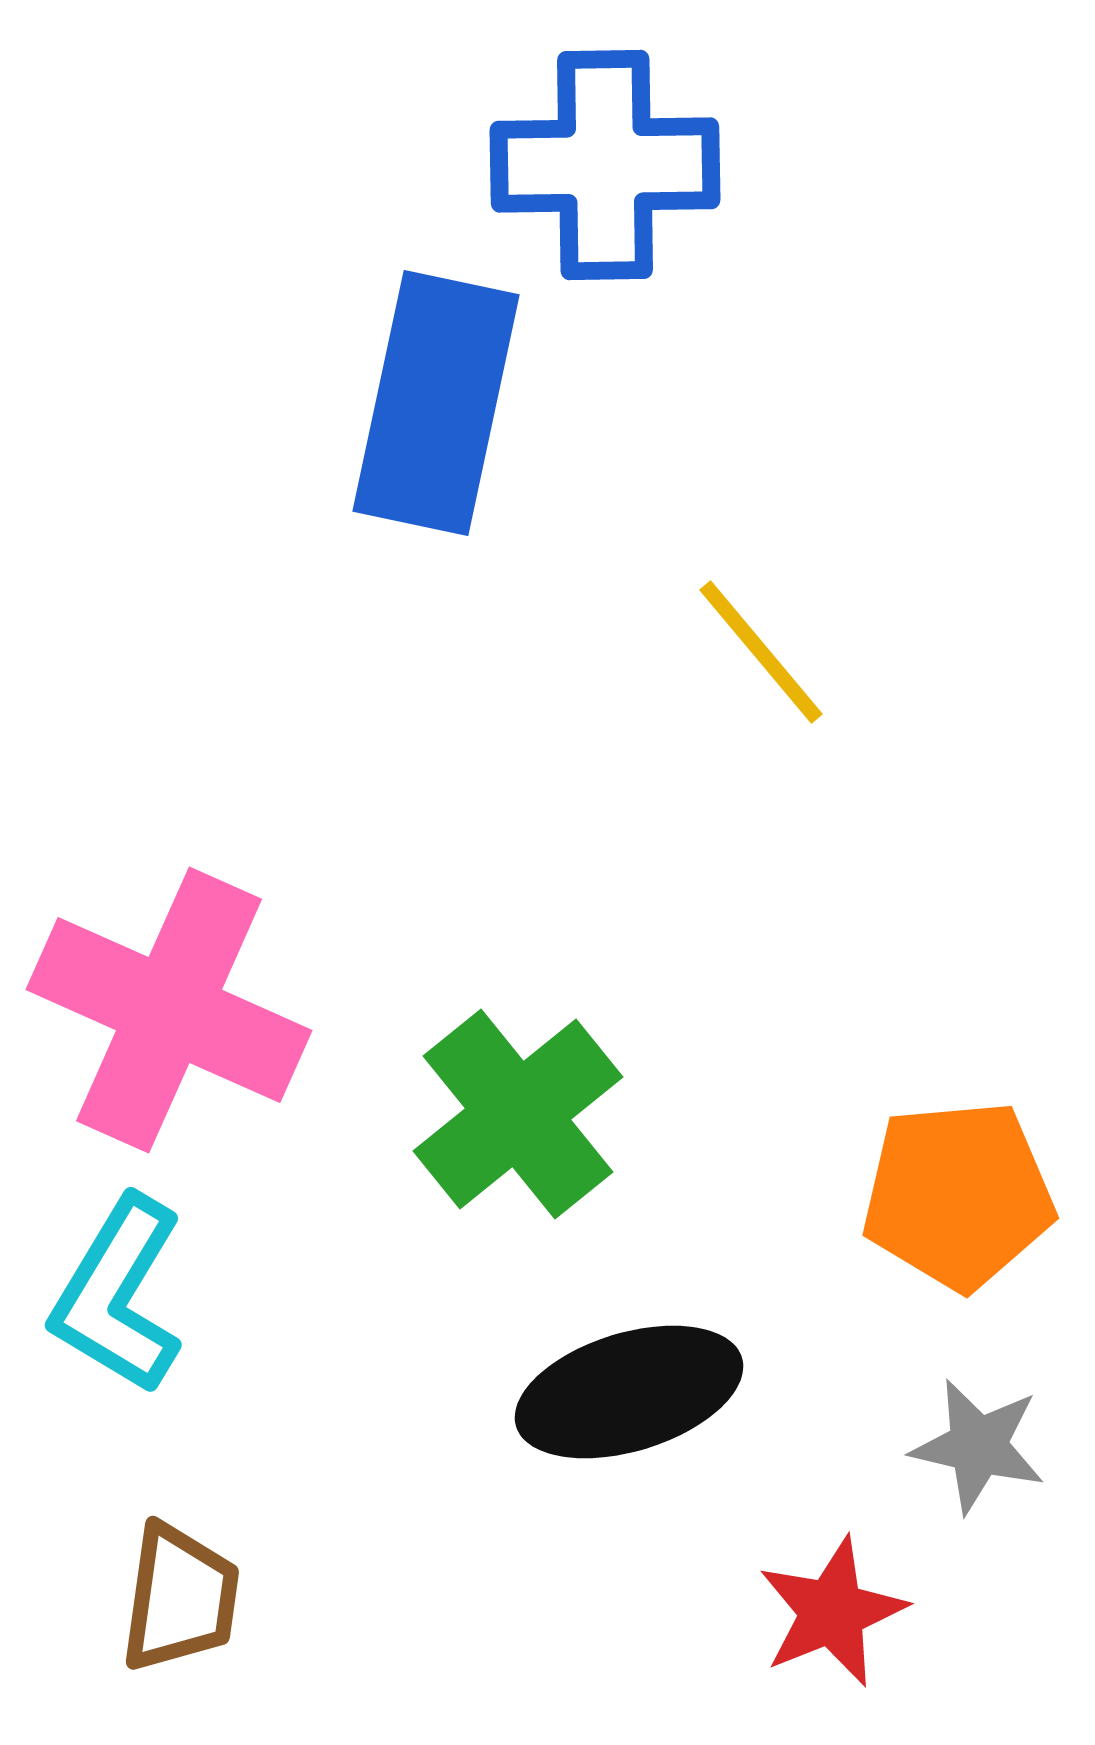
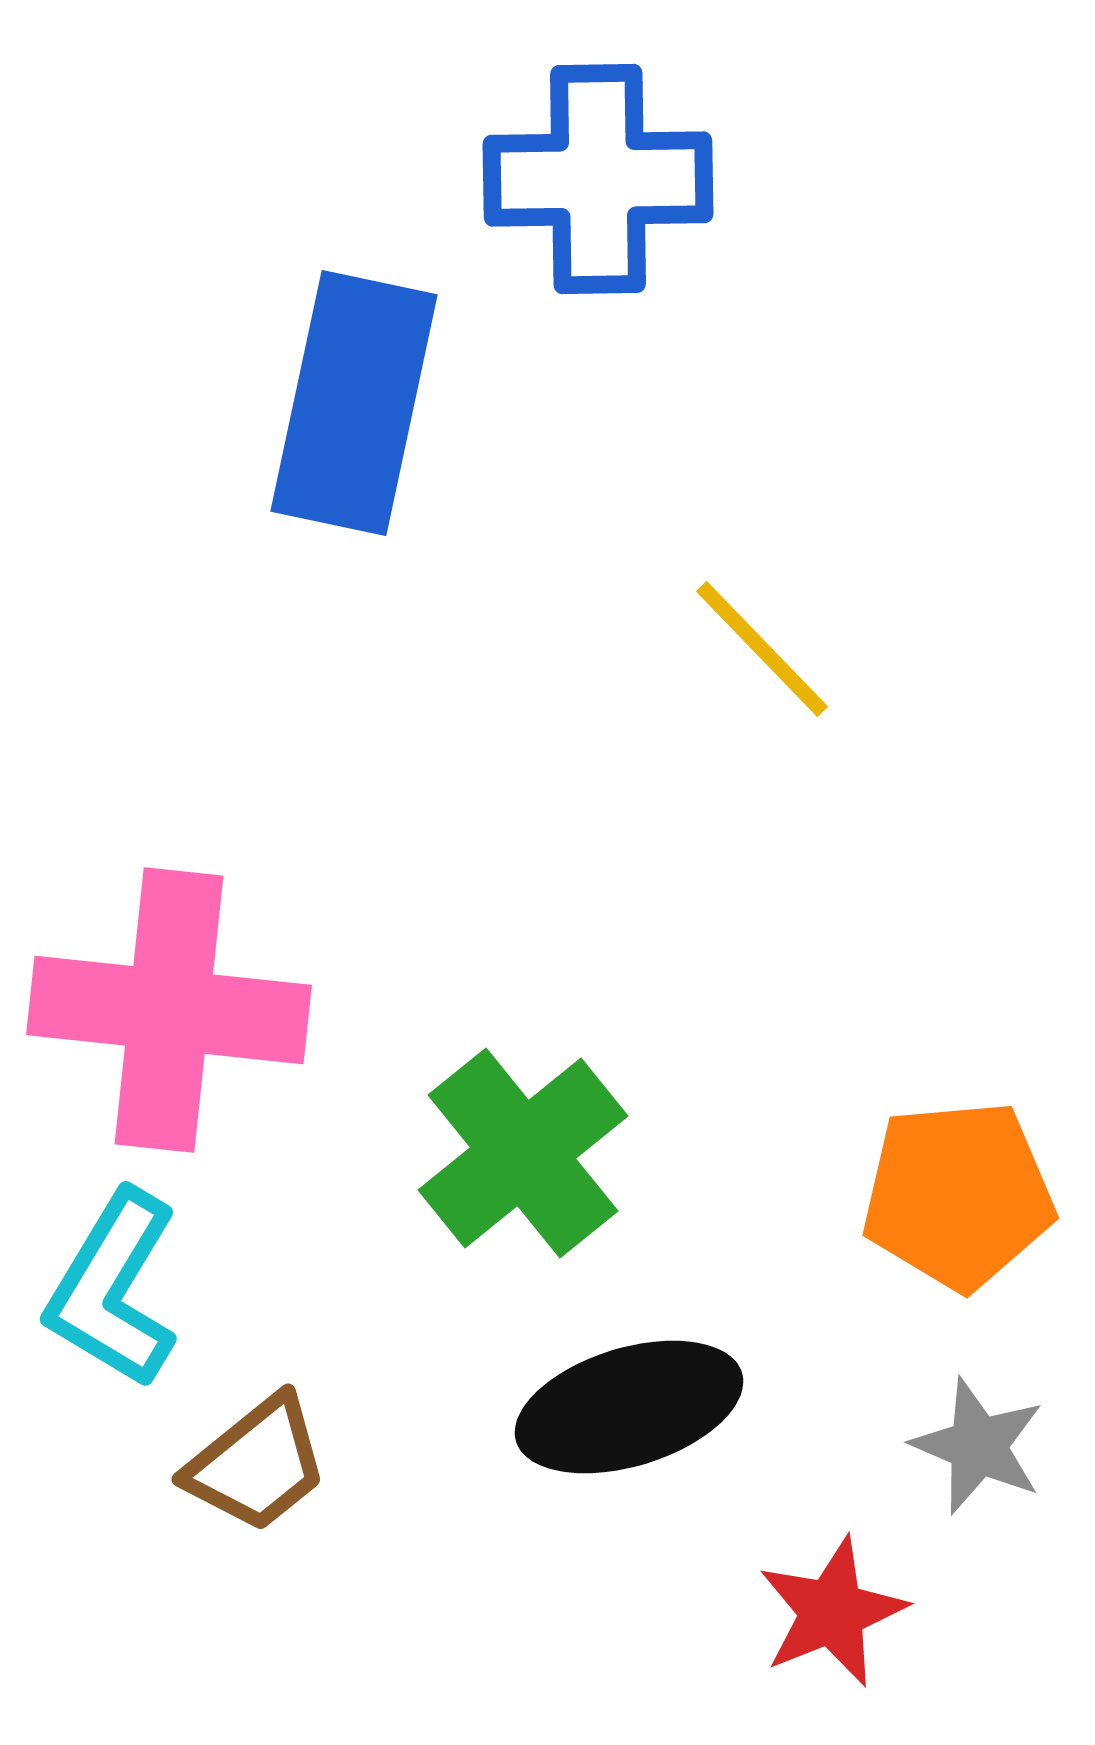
blue cross: moved 7 px left, 14 px down
blue rectangle: moved 82 px left
yellow line: moved 1 px right, 3 px up; rotated 4 degrees counterclockwise
pink cross: rotated 18 degrees counterclockwise
green cross: moved 5 px right, 39 px down
cyan L-shape: moved 5 px left, 6 px up
black ellipse: moved 15 px down
gray star: rotated 10 degrees clockwise
brown trapezoid: moved 77 px right, 134 px up; rotated 43 degrees clockwise
